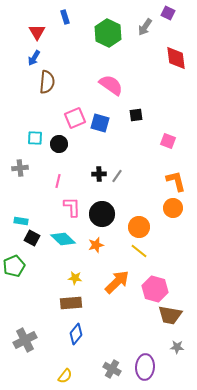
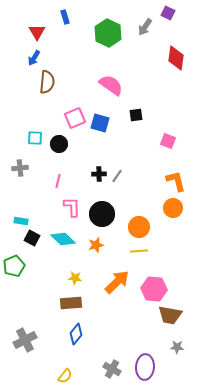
red diamond at (176, 58): rotated 15 degrees clockwise
yellow line at (139, 251): rotated 42 degrees counterclockwise
pink hexagon at (155, 289): moved 1 px left; rotated 10 degrees counterclockwise
